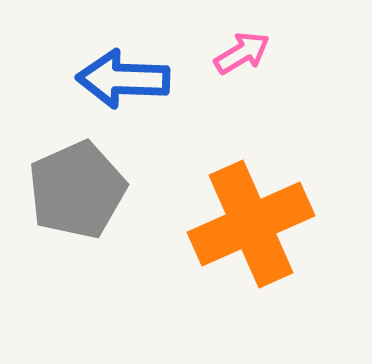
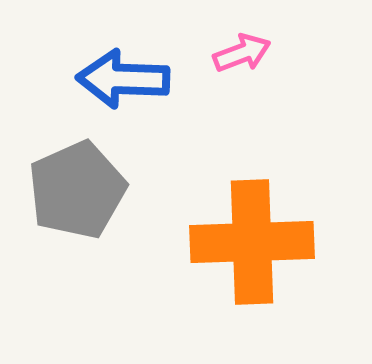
pink arrow: rotated 10 degrees clockwise
orange cross: moved 1 px right, 18 px down; rotated 22 degrees clockwise
